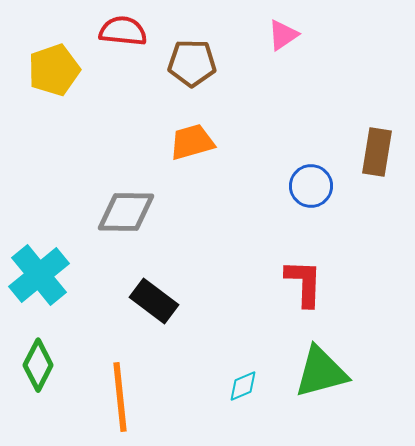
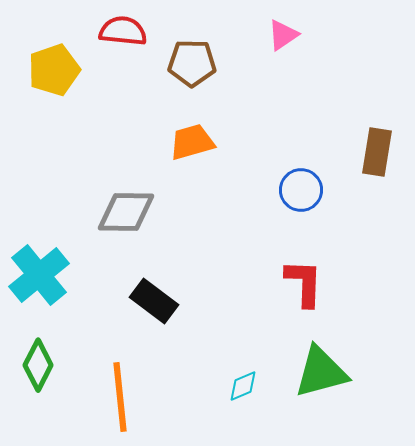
blue circle: moved 10 px left, 4 px down
